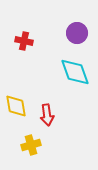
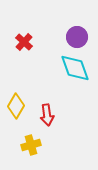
purple circle: moved 4 px down
red cross: moved 1 px down; rotated 30 degrees clockwise
cyan diamond: moved 4 px up
yellow diamond: rotated 40 degrees clockwise
